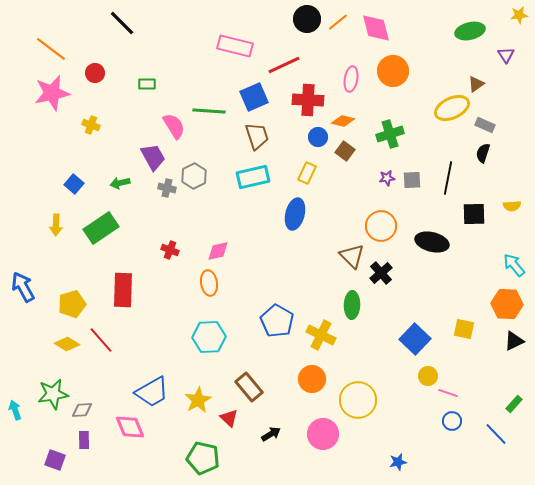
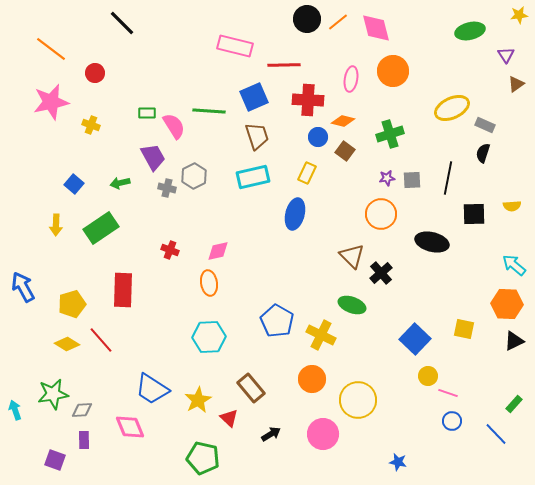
red line at (284, 65): rotated 24 degrees clockwise
green rectangle at (147, 84): moved 29 px down
brown triangle at (476, 84): moved 40 px right
pink star at (52, 93): moved 1 px left, 9 px down
orange circle at (381, 226): moved 12 px up
cyan arrow at (514, 265): rotated 10 degrees counterclockwise
green ellipse at (352, 305): rotated 72 degrees counterclockwise
brown rectangle at (249, 387): moved 2 px right, 1 px down
blue trapezoid at (152, 392): moved 3 px up; rotated 63 degrees clockwise
blue star at (398, 462): rotated 24 degrees clockwise
